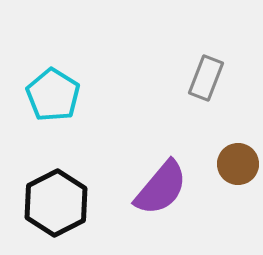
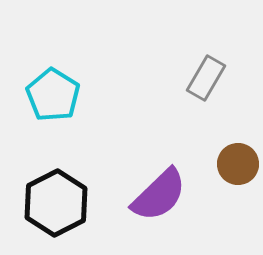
gray rectangle: rotated 9 degrees clockwise
purple semicircle: moved 2 px left, 7 px down; rotated 6 degrees clockwise
